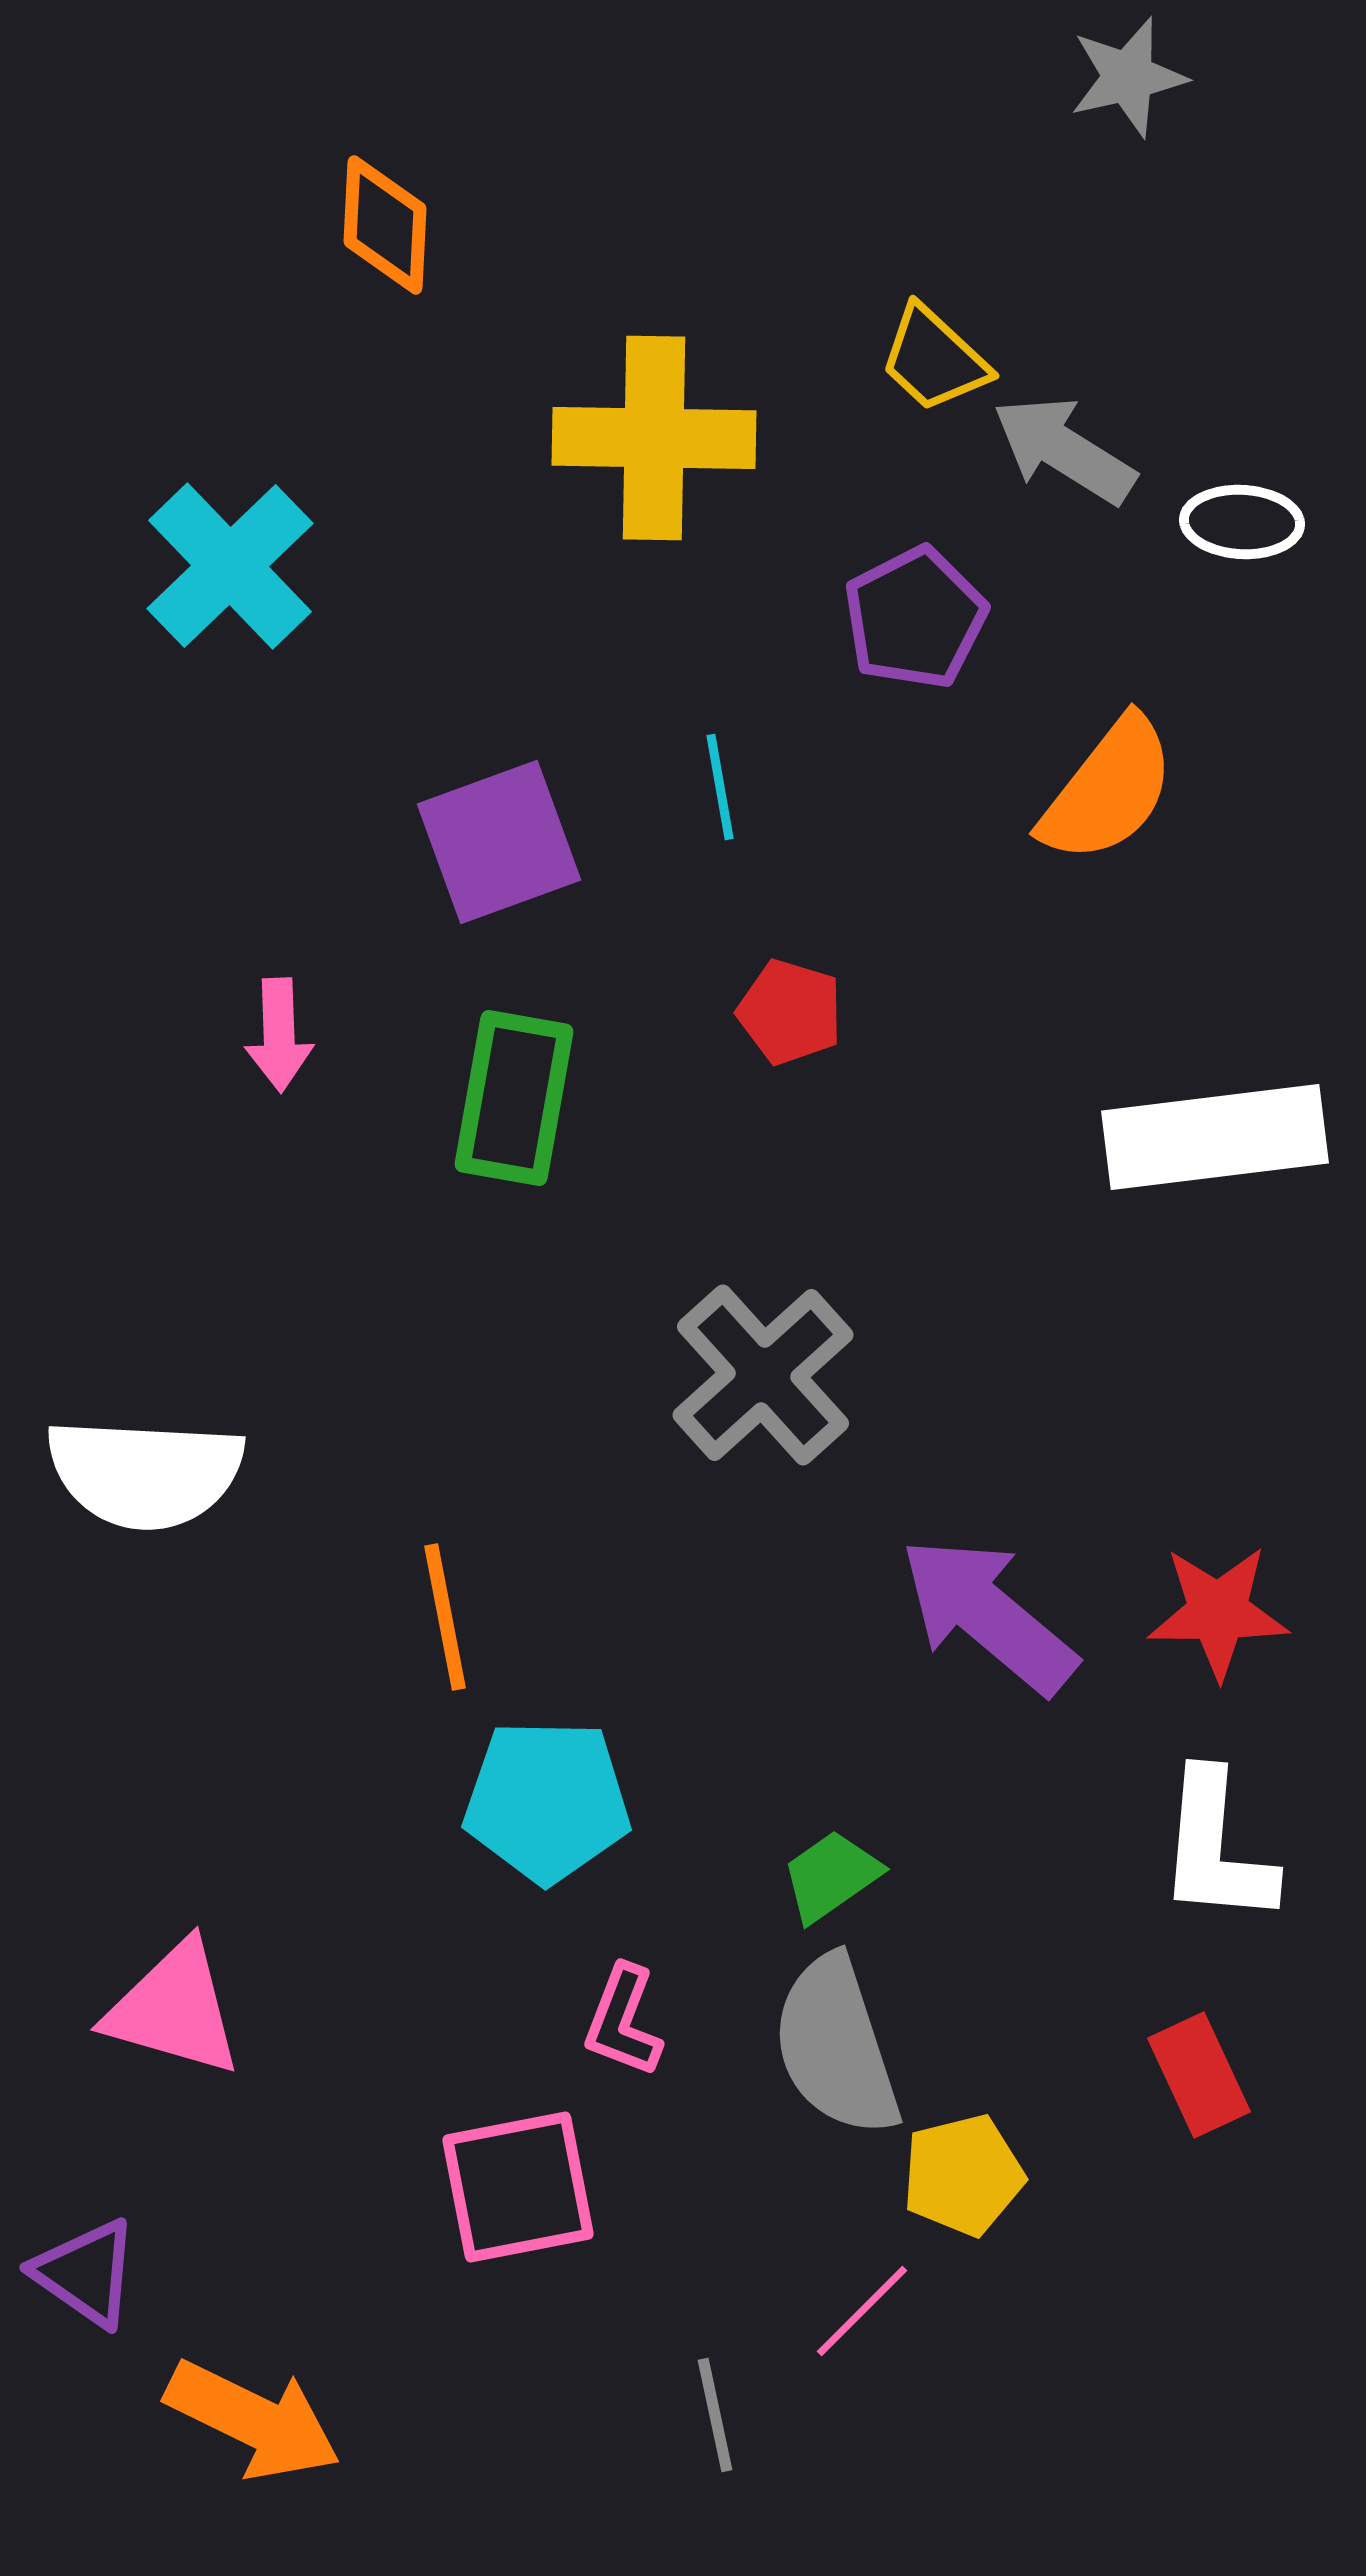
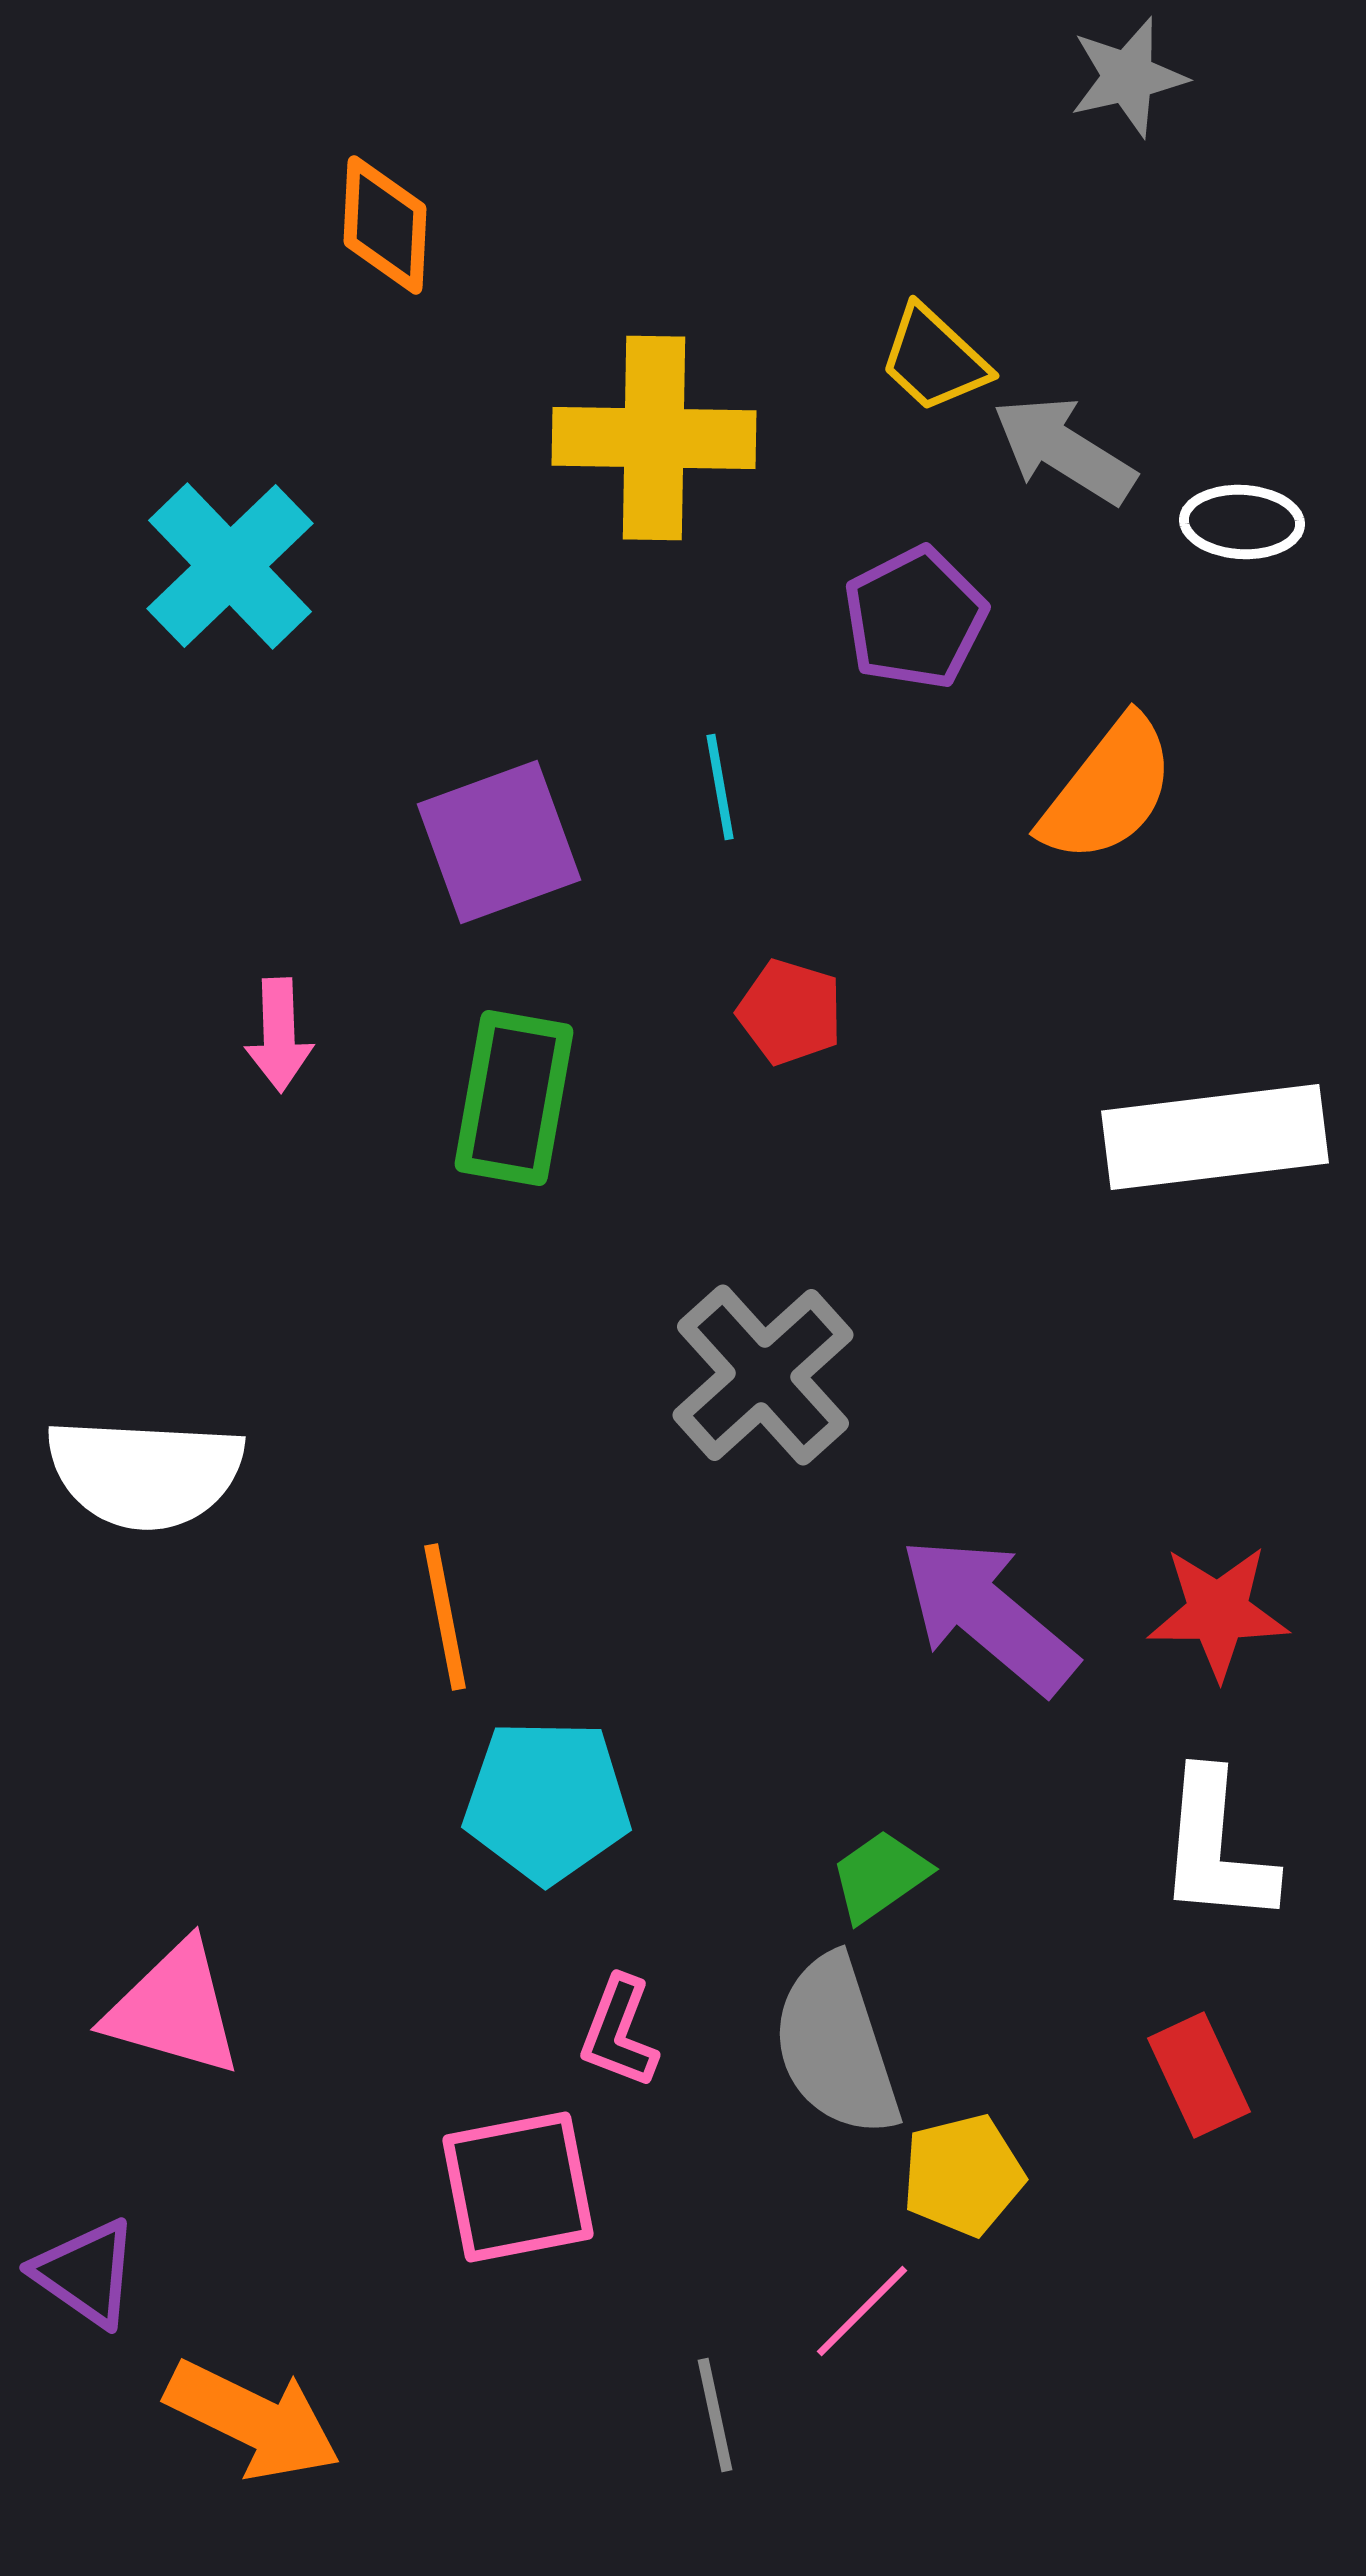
green trapezoid: moved 49 px right
pink L-shape: moved 4 px left, 11 px down
